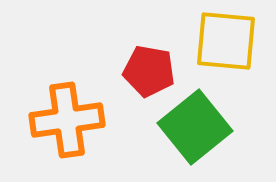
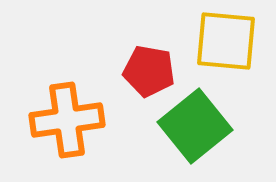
green square: moved 1 px up
